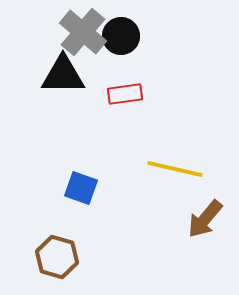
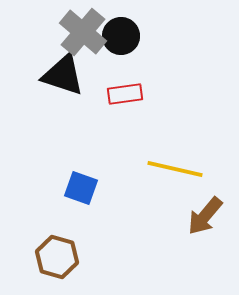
black triangle: rotated 18 degrees clockwise
brown arrow: moved 3 px up
